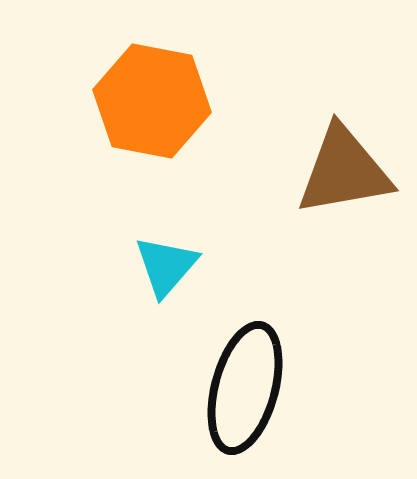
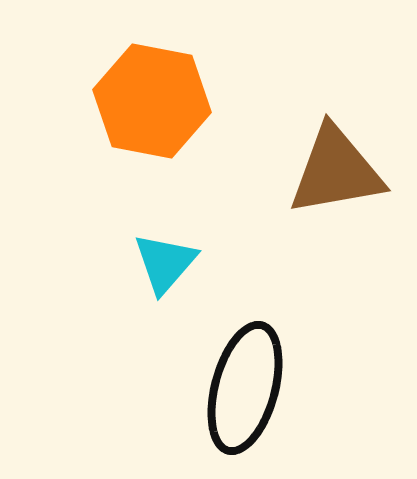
brown triangle: moved 8 px left
cyan triangle: moved 1 px left, 3 px up
